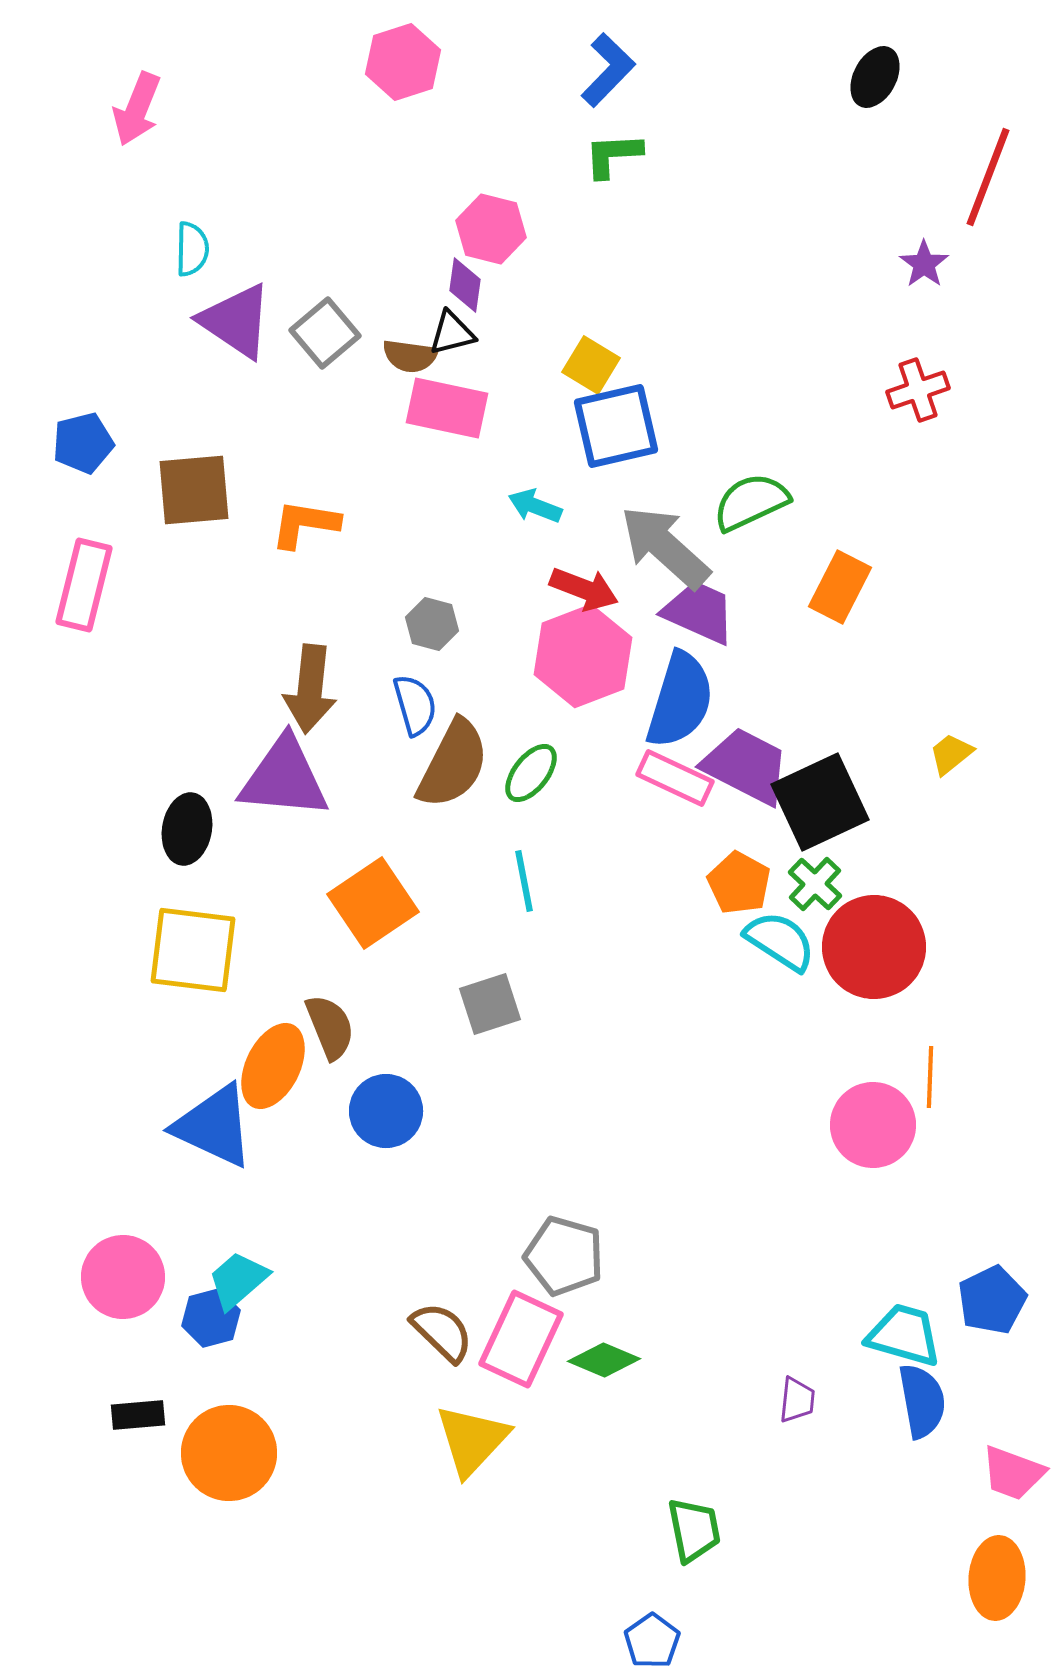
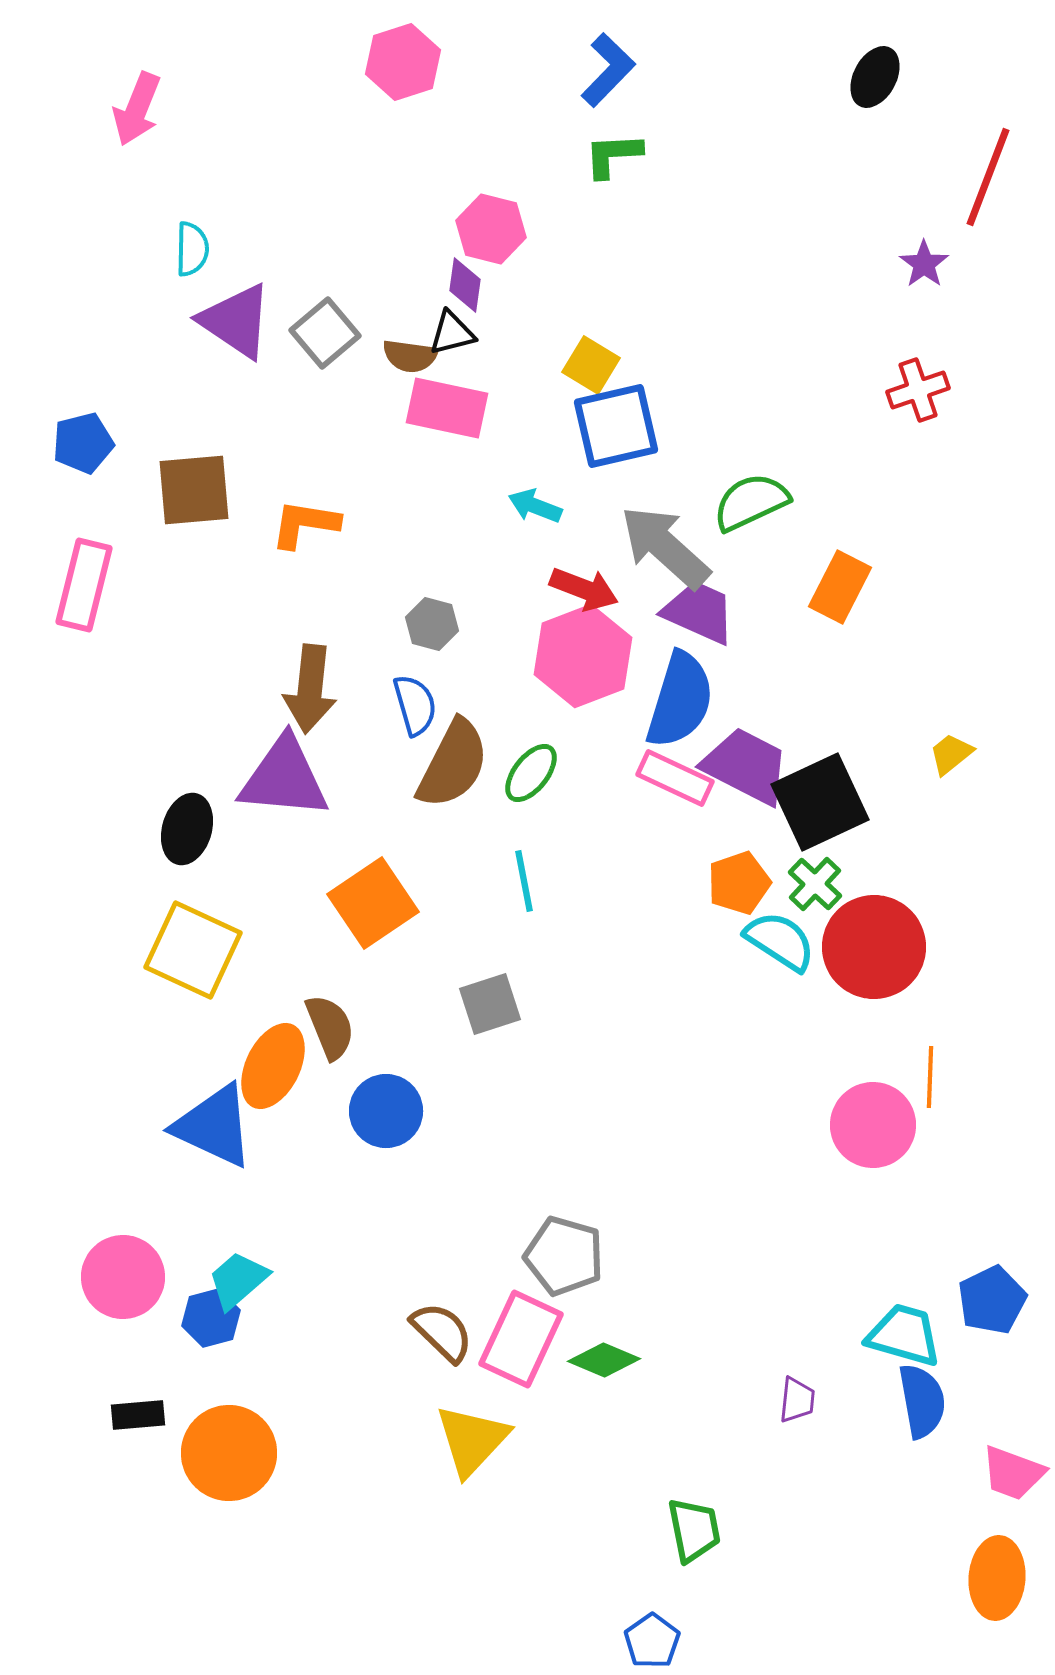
black ellipse at (187, 829): rotated 6 degrees clockwise
orange pentagon at (739, 883): rotated 24 degrees clockwise
yellow square at (193, 950): rotated 18 degrees clockwise
